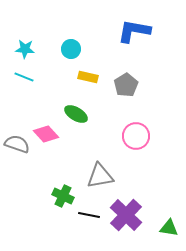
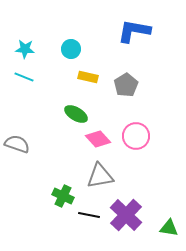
pink diamond: moved 52 px right, 5 px down
